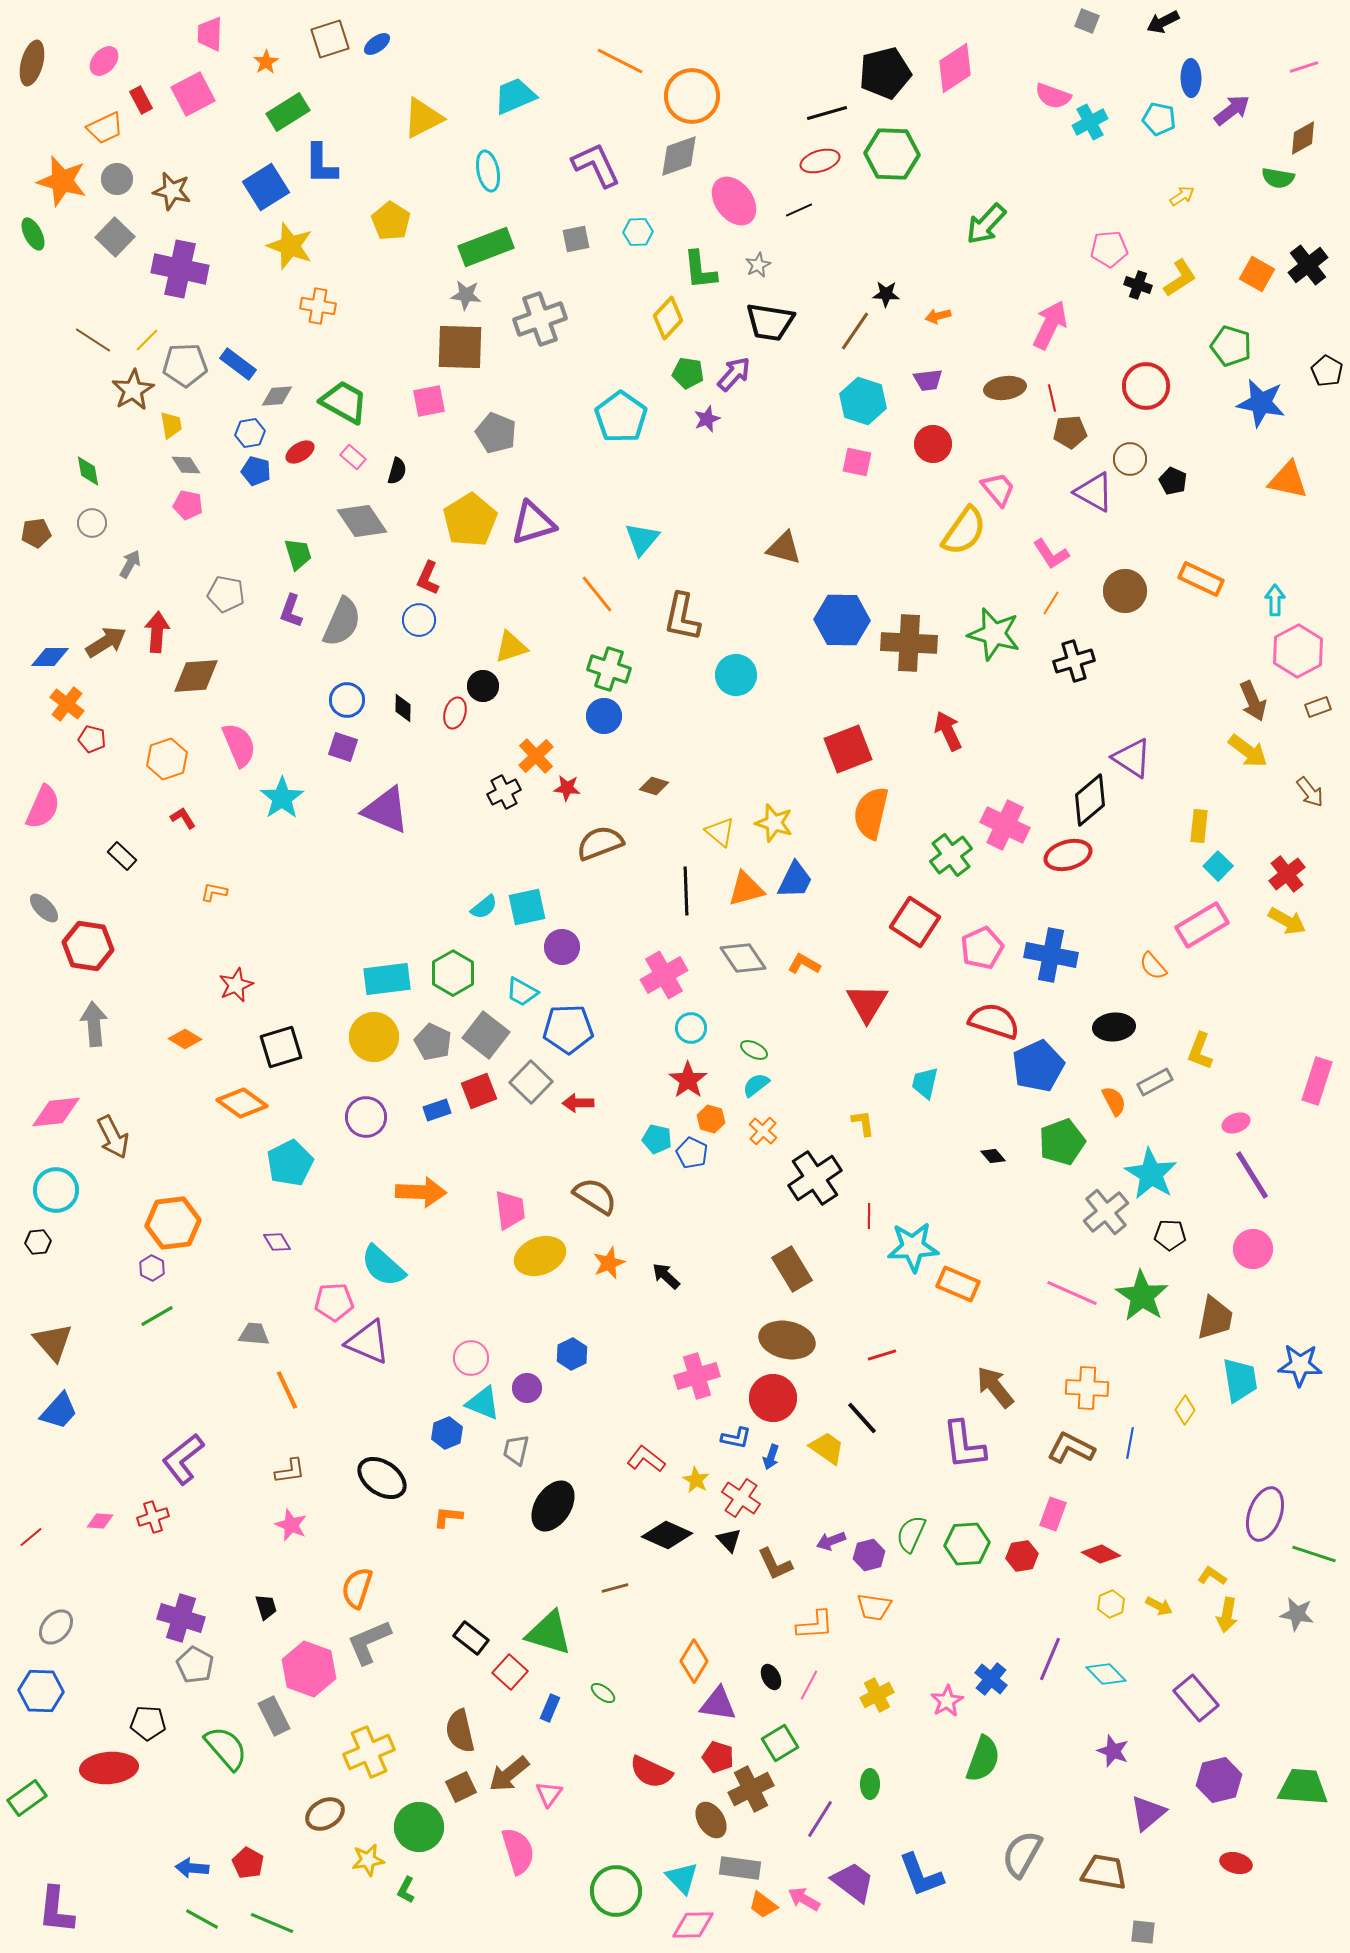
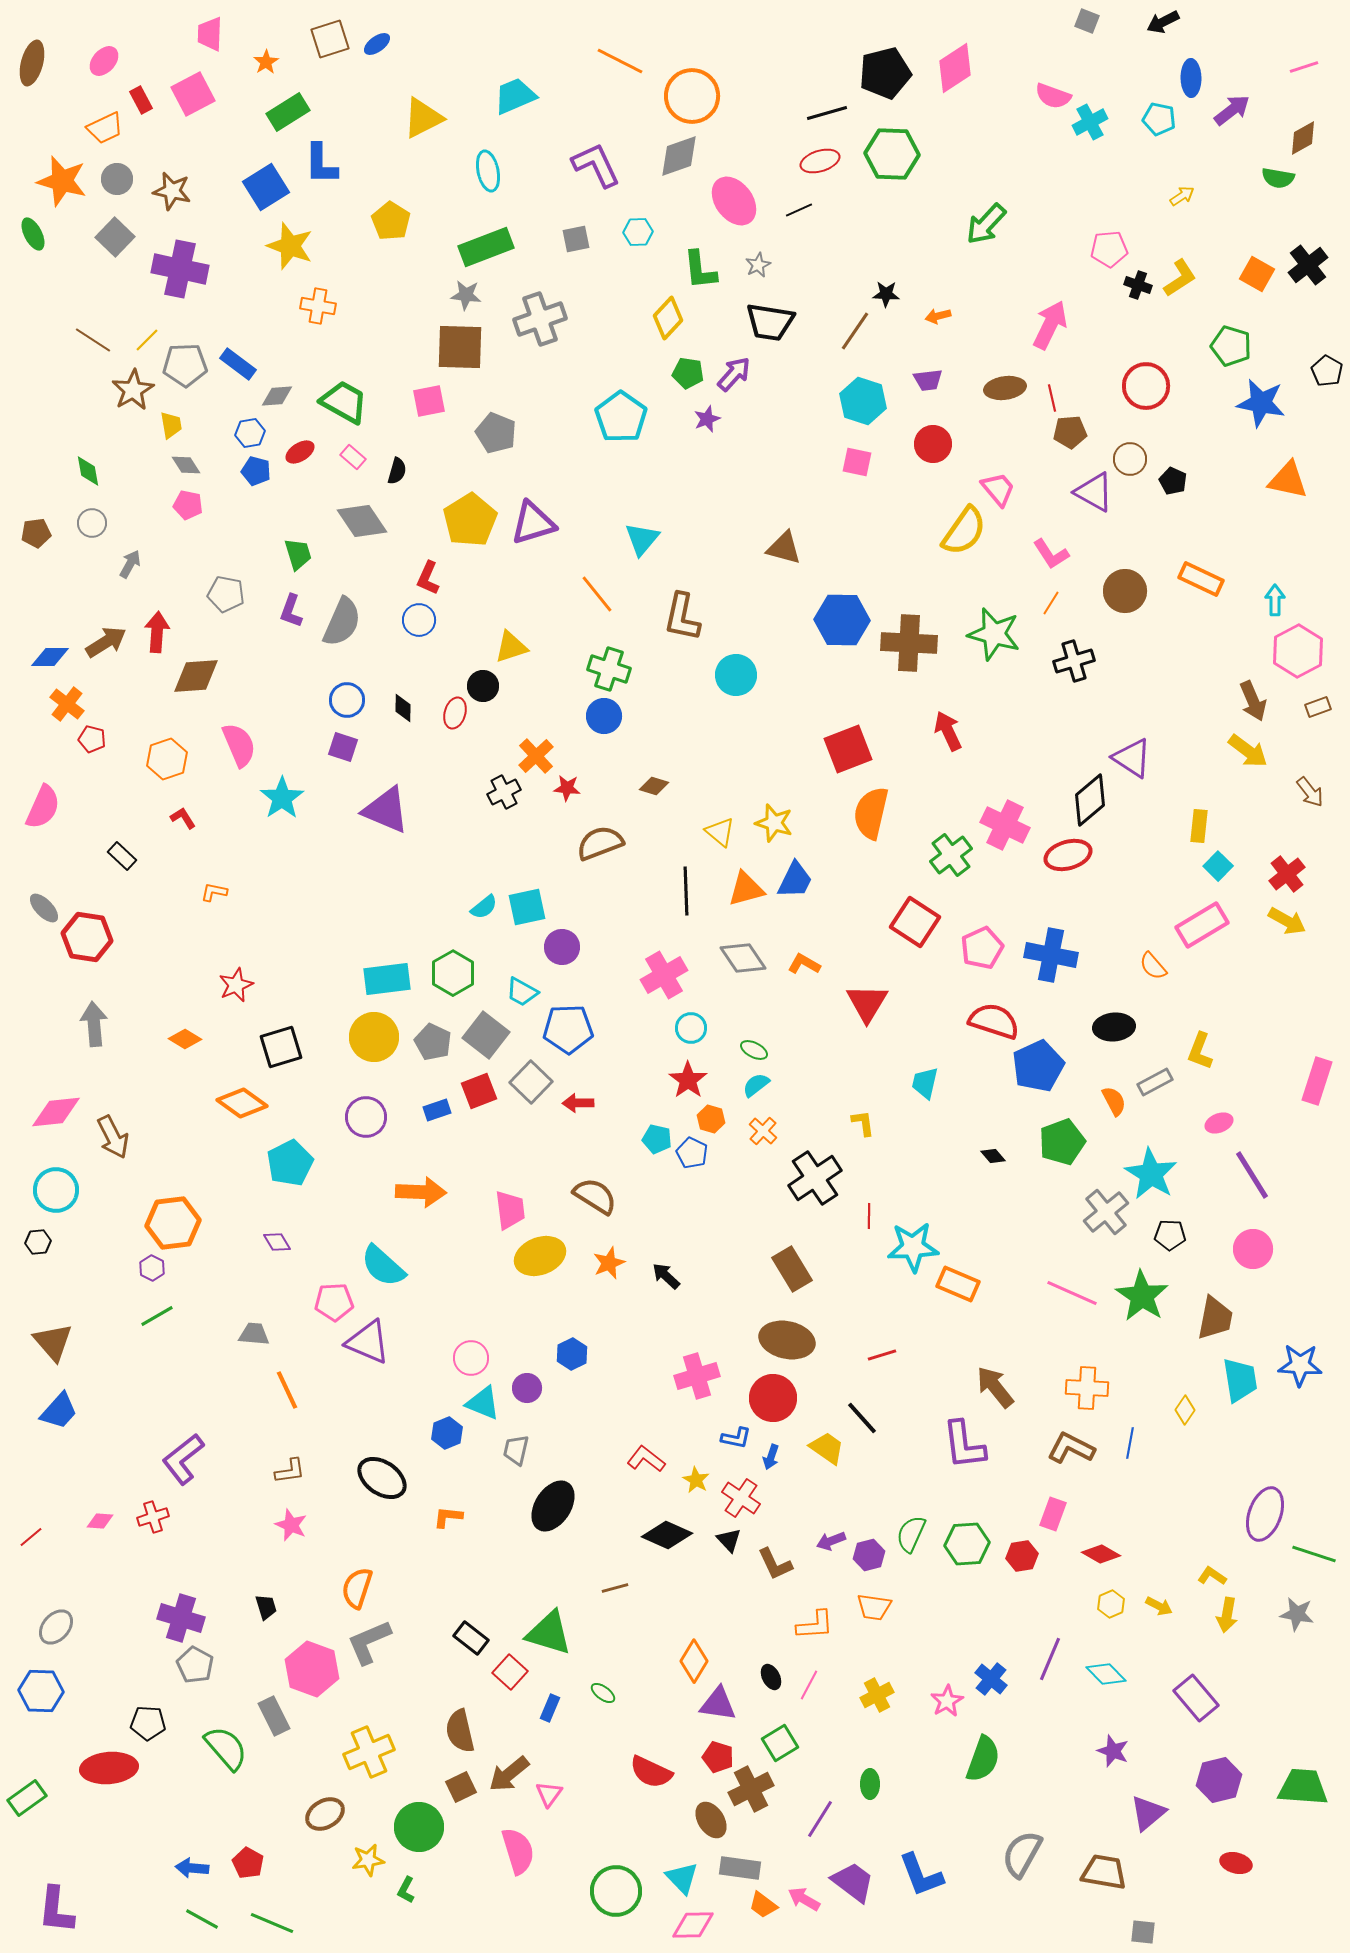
red hexagon at (88, 946): moved 1 px left, 9 px up
pink ellipse at (1236, 1123): moved 17 px left
pink hexagon at (309, 1669): moved 3 px right
